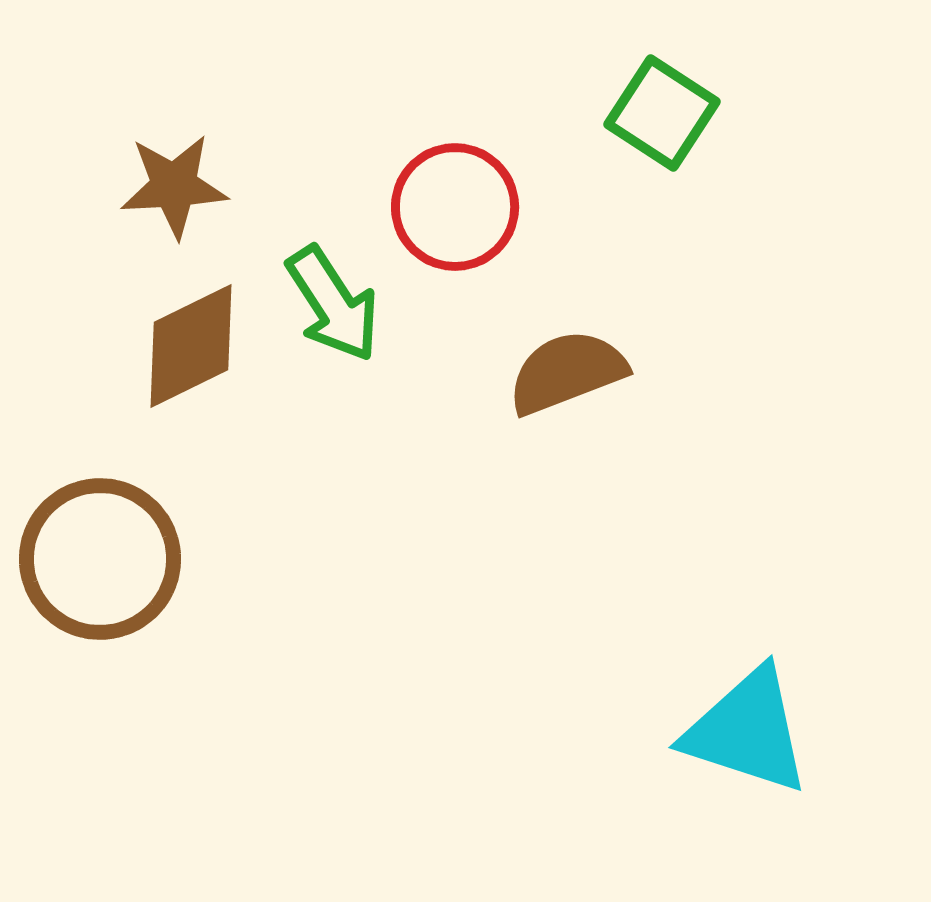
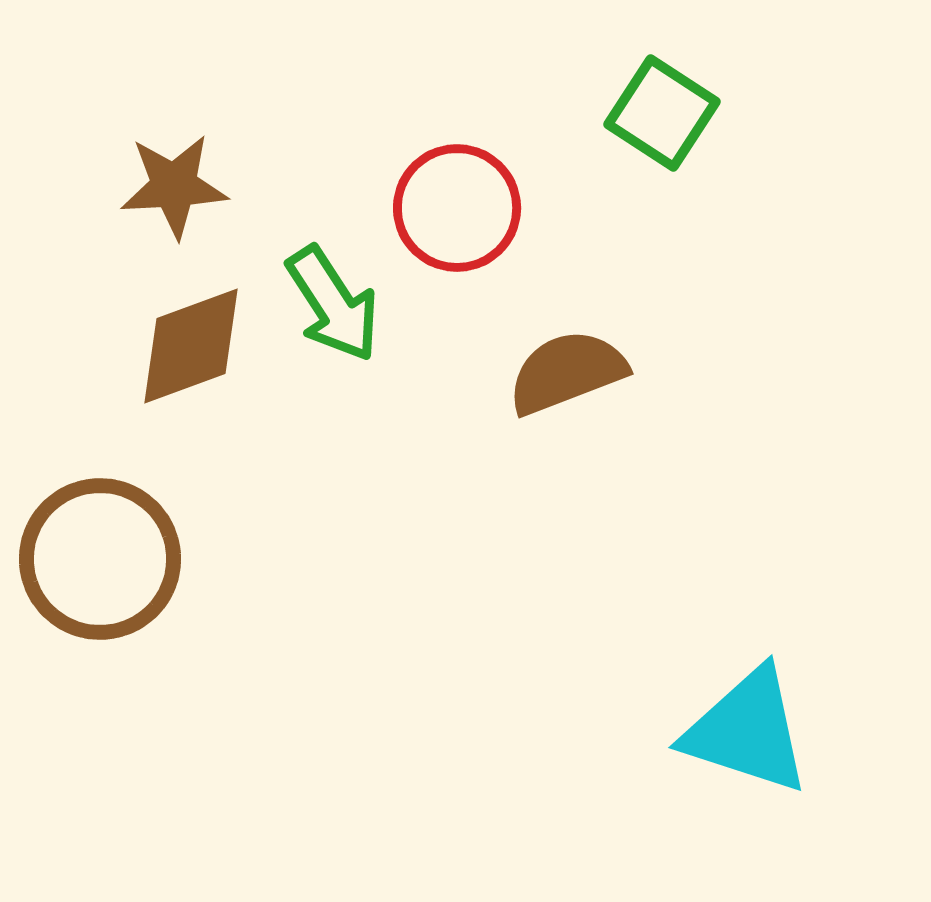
red circle: moved 2 px right, 1 px down
brown diamond: rotated 6 degrees clockwise
